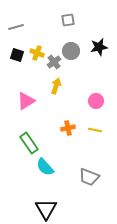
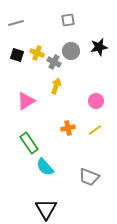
gray line: moved 4 px up
gray cross: rotated 24 degrees counterclockwise
yellow line: rotated 48 degrees counterclockwise
